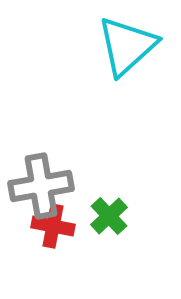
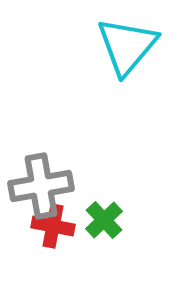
cyan triangle: rotated 8 degrees counterclockwise
green cross: moved 5 px left, 4 px down
